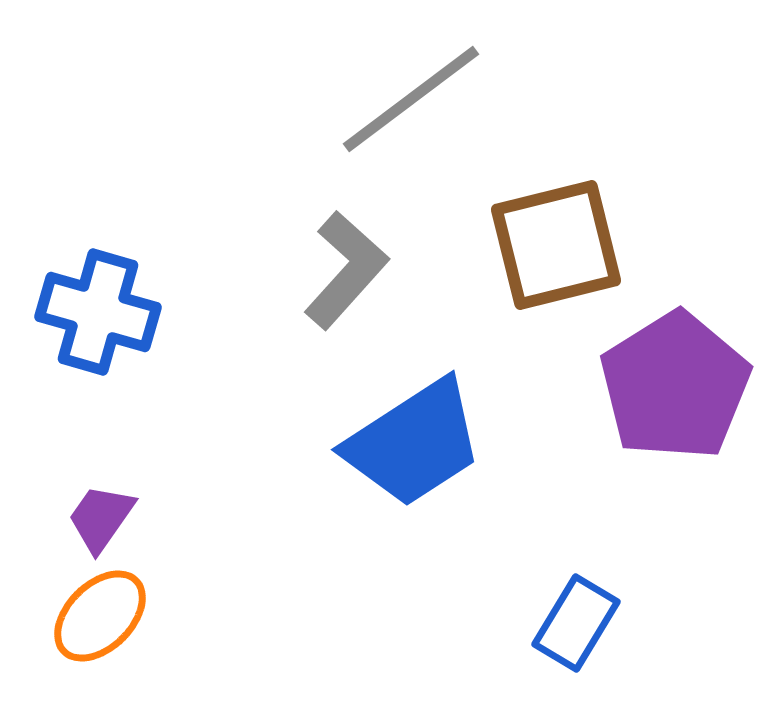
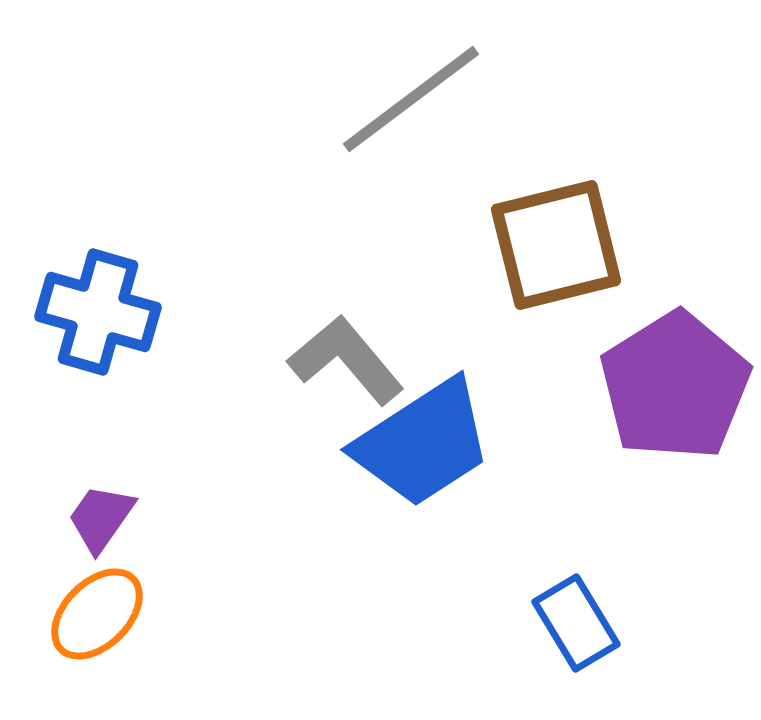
gray L-shape: moved 90 px down; rotated 82 degrees counterclockwise
blue trapezoid: moved 9 px right
orange ellipse: moved 3 px left, 2 px up
blue rectangle: rotated 62 degrees counterclockwise
